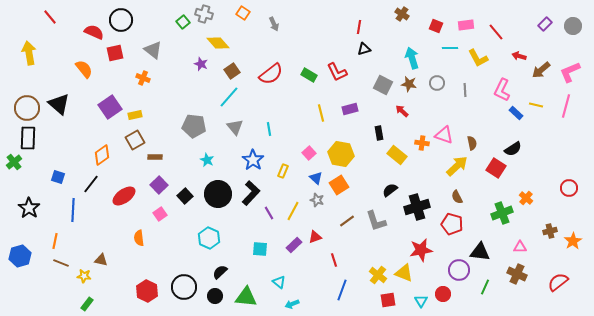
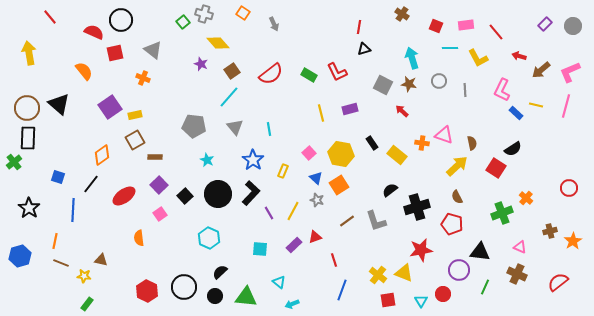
orange semicircle at (84, 69): moved 2 px down
gray circle at (437, 83): moved 2 px right, 2 px up
black rectangle at (379, 133): moved 7 px left, 10 px down; rotated 24 degrees counterclockwise
pink triangle at (520, 247): rotated 24 degrees clockwise
